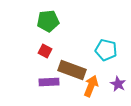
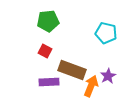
cyan pentagon: moved 17 px up
purple star: moved 10 px left, 8 px up; rotated 14 degrees clockwise
